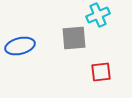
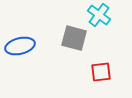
cyan cross: moved 1 px right; rotated 30 degrees counterclockwise
gray square: rotated 20 degrees clockwise
